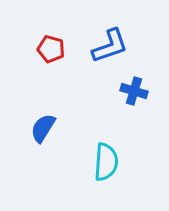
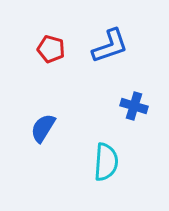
blue cross: moved 15 px down
